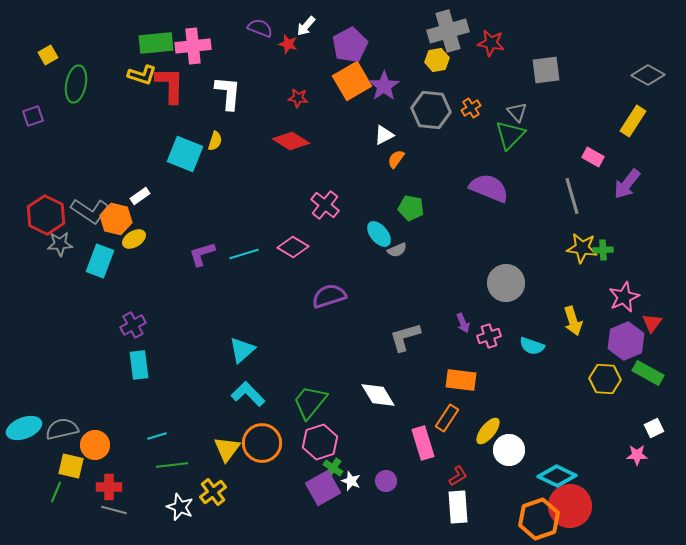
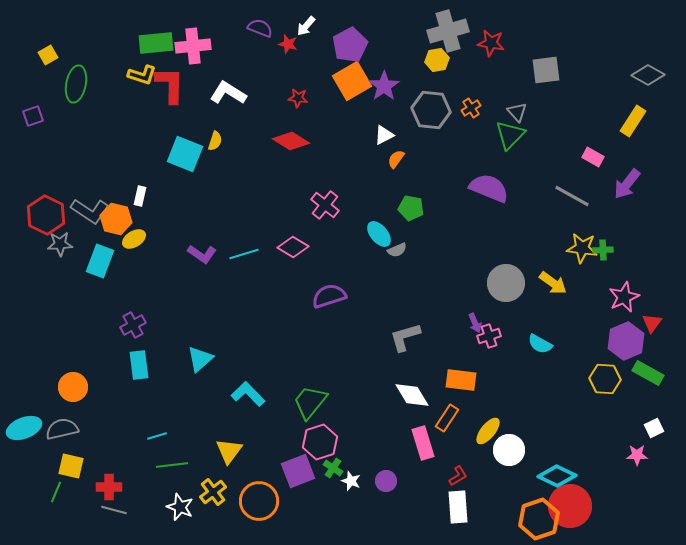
white L-shape at (228, 93): rotated 63 degrees counterclockwise
white rectangle at (140, 196): rotated 42 degrees counterclockwise
gray line at (572, 196): rotated 45 degrees counterclockwise
purple L-shape at (202, 254): rotated 128 degrees counterclockwise
yellow arrow at (573, 321): moved 20 px left, 38 px up; rotated 36 degrees counterclockwise
purple arrow at (463, 323): moved 12 px right
cyan semicircle at (532, 346): moved 8 px right, 2 px up; rotated 10 degrees clockwise
cyan triangle at (242, 350): moved 42 px left, 9 px down
white diamond at (378, 395): moved 34 px right
orange circle at (262, 443): moved 3 px left, 58 px down
orange circle at (95, 445): moved 22 px left, 58 px up
yellow triangle at (227, 449): moved 2 px right, 2 px down
purple square at (323, 488): moved 25 px left, 17 px up; rotated 8 degrees clockwise
